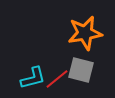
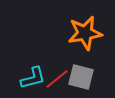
gray square: moved 7 px down
